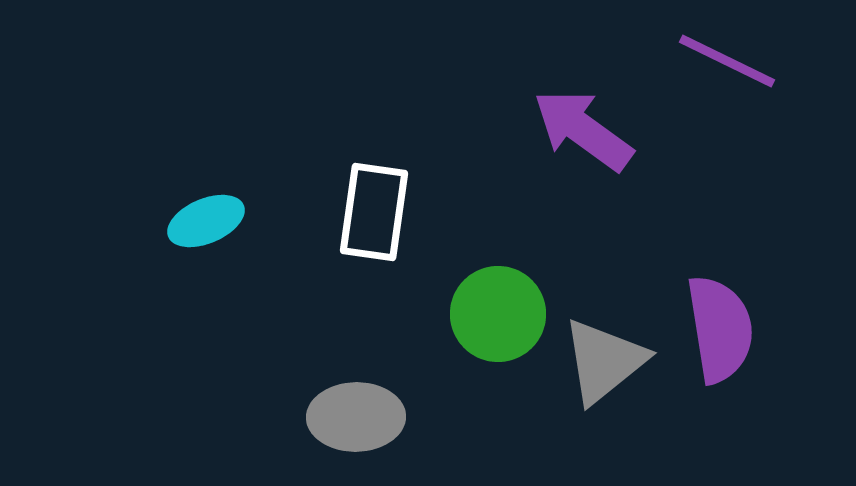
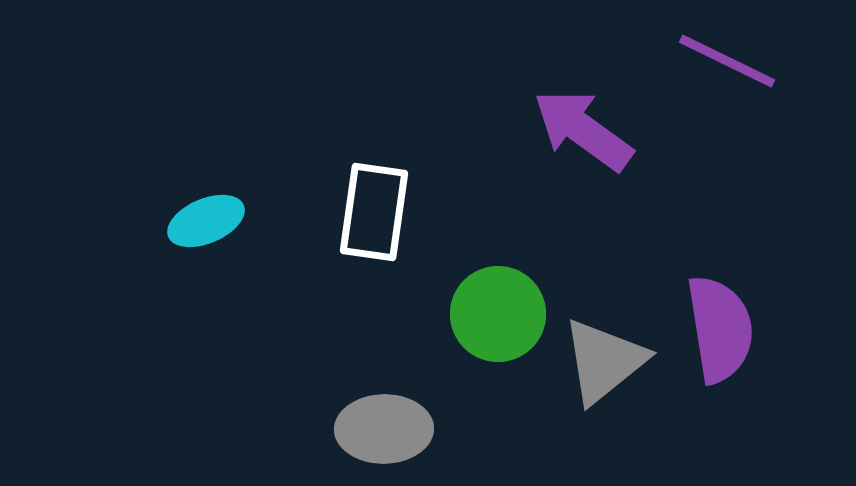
gray ellipse: moved 28 px right, 12 px down
